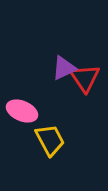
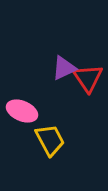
red triangle: moved 3 px right
